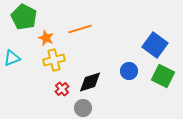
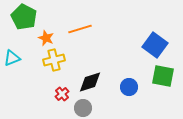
blue circle: moved 16 px down
green square: rotated 15 degrees counterclockwise
red cross: moved 5 px down
